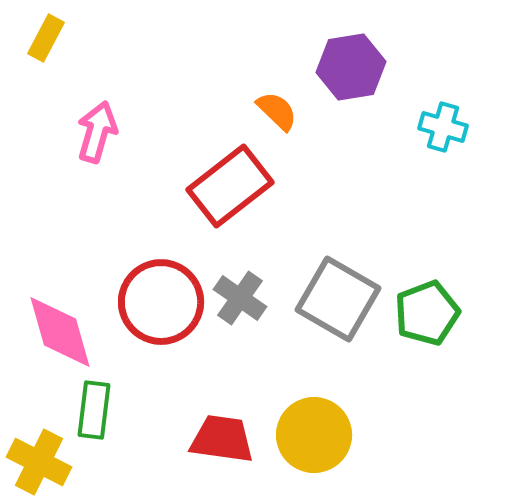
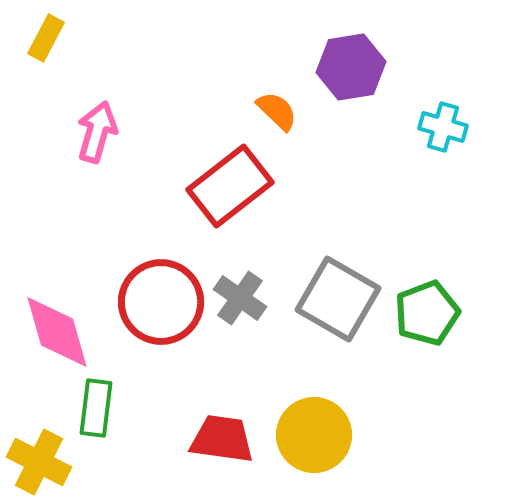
pink diamond: moved 3 px left
green rectangle: moved 2 px right, 2 px up
